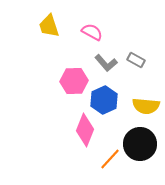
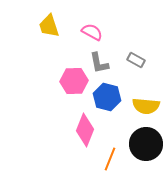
gray L-shape: moved 7 px left; rotated 30 degrees clockwise
blue hexagon: moved 3 px right, 3 px up; rotated 20 degrees counterclockwise
black circle: moved 6 px right
orange line: rotated 20 degrees counterclockwise
